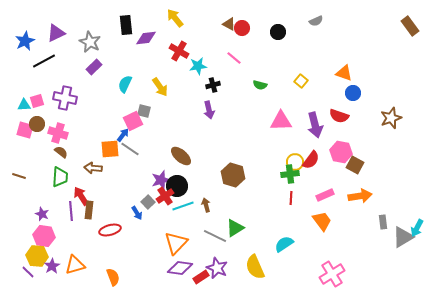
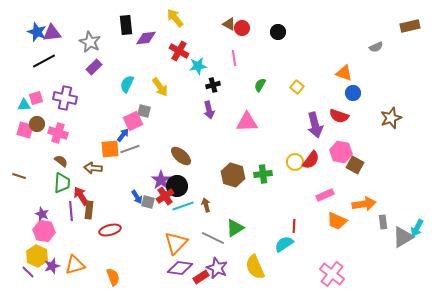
gray semicircle at (316, 21): moved 60 px right, 26 px down
brown rectangle at (410, 26): rotated 66 degrees counterclockwise
purple triangle at (56, 33): moved 4 px left; rotated 18 degrees clockwise
blue star at (25, 41): moved 12 px right, 9 px up; rotated 24 degrees counterclockwise
pink line at (234, 58): rotated 42 degrees clockwise
yellow square at (301, 81): moved 4 px left, 6 px down
cyan semicircle at (125, 84): moved 2 px right
green semicircle at (260, 85): rotated 104 degrees clockwise
pink square at (37, 101): moved 1 px left, 3 px up
pink triangle at (281, 121): moved 34 px left, 1 px down
gray line at (130, 149): rotated 54 degrees counterclockwise
brown semicircle at (61, 152): moved 9 px down
green cross at (290, 174): moved 27 px left
green trapezoid at (60, 177): moved 2 px right, 6 px down
purple star at (161, 180): rotated 18 degrees counterclockwise
orange arrow at (360, 196): moved 4 px right, 8 px down
red line at (291, 198): moved 3 px right, 28 px down
gray square at (148, 202): rotated 32 degrees counterclockwise
blue arrow at (137, 213): moved 16 px up
orange trapezoid at (322, 221): moved 15 px right; rotated 150 degrees clockwise
pink hexagon at (44, 236): moved 5 px up
gray line at (215, 236): moved 2 px left, 2 px down
yellow hexagon at (37, 256): rotated 20 degrees clockwise
purple star at (52, 266): rotated 14 degrees clockwise
pink cross at (332, 274): rotated 20 degrees counterclockwise
